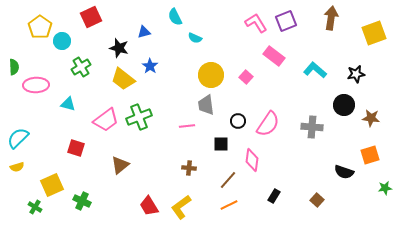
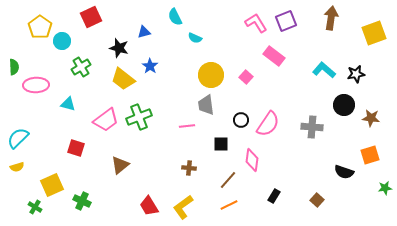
cyan L-shape at (315, 70): moved 9 px right
black circle at (238, 121): moved 3 px right, 1 px up
yellow L-shape at (181, 207): moved 2 px right
